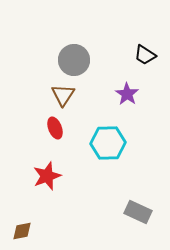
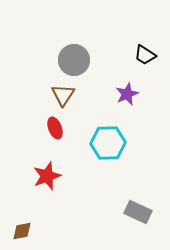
purple star: rotated 15 degrees clockwise
